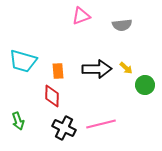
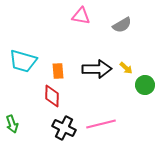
pink triangle: rotated 30 degrees clockwise
gray semicircle: rotated 24 degrees counterclockwise
green arrow: moved 6 px left, 3 px down
